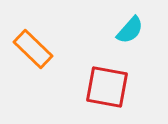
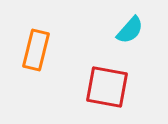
orange rectangle: moved 3 px right, 1 px down; rotated 60 degrees clockwise
